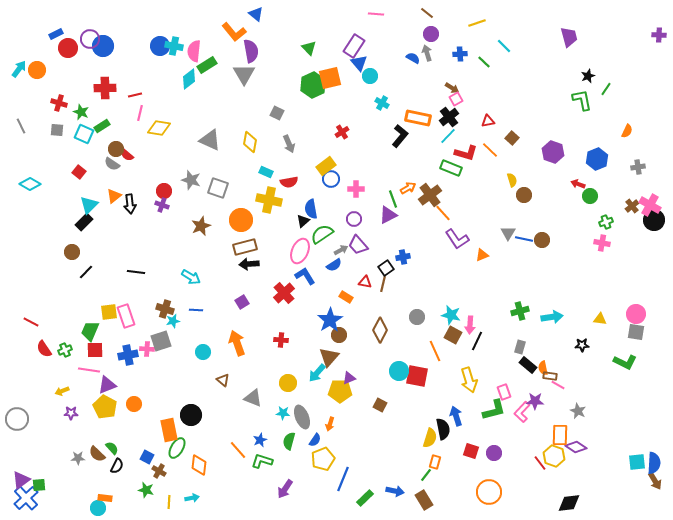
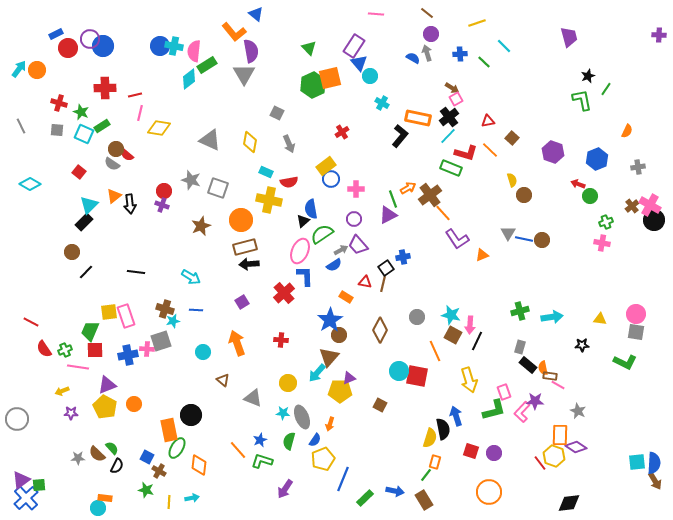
blue L-shape at (305, 276): rotated 30 degrees clockwise
pink line at (89, 370): moved 11 px left, 3 px up
